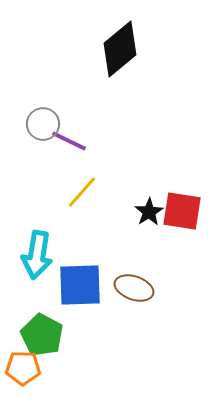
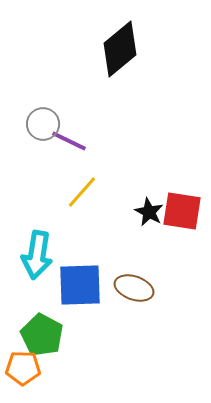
black star: rotated 12 degrees counterclockwise
